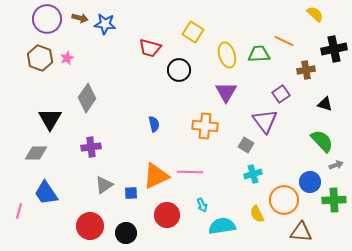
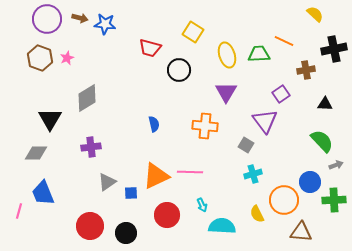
gray diamond at (87, 98): rotated 24 degrees clockwise
black triangle at (325, 104): rotated 14 degrees counterclockwise
gray triangle at (104, 185): moved 3 px right, 3 px up
blue trapezoid at (46, 193): moved 3 px left; rotated 12 degrees clockwise
cyan semicircle at (222, 226): rotated 12 degrees clockwise
